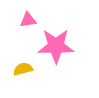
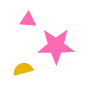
pink triangle: rotated 12 degrees clockwise
